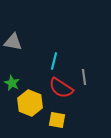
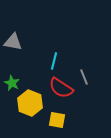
gray line: rotated 14 degrees counterclockwise
